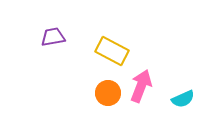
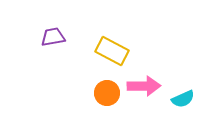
pink arrow: moved 3 px right; rotated 68 degrees clockwise
orange circle: moved 1 px left
